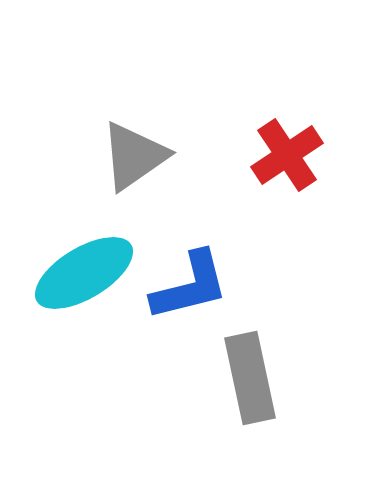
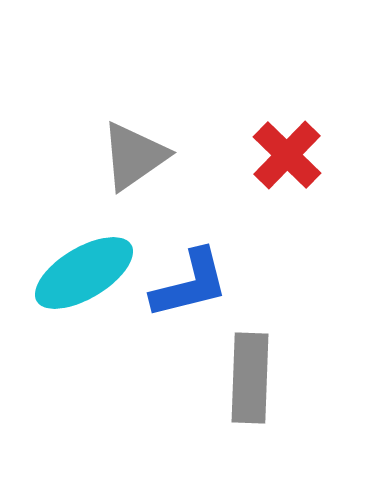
red cross: rotated 12 degrees counterclockwise
blue L-shape: moved 2 px up
gray rectangle: rotated 14 degrees clockwise
